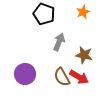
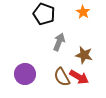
orange star: rotated 16 degrees counterclockwise
